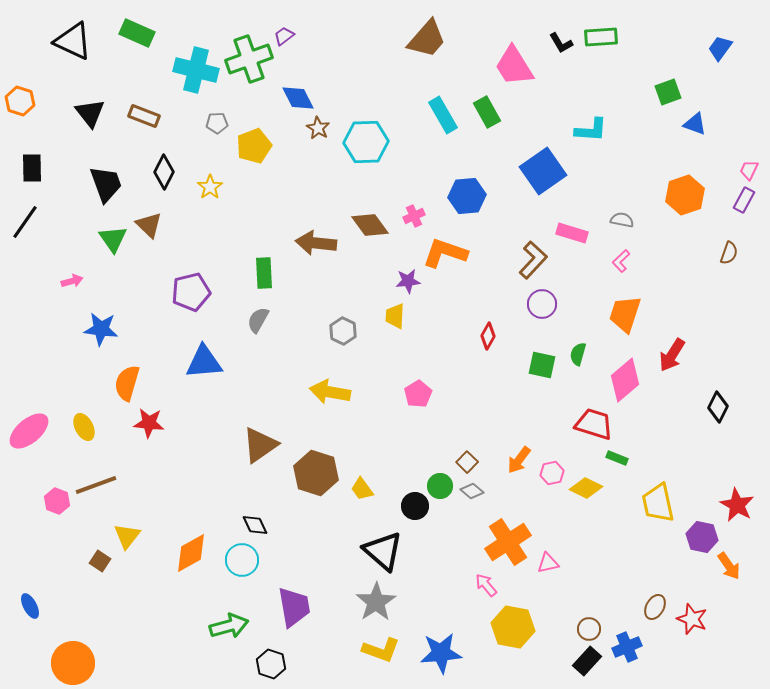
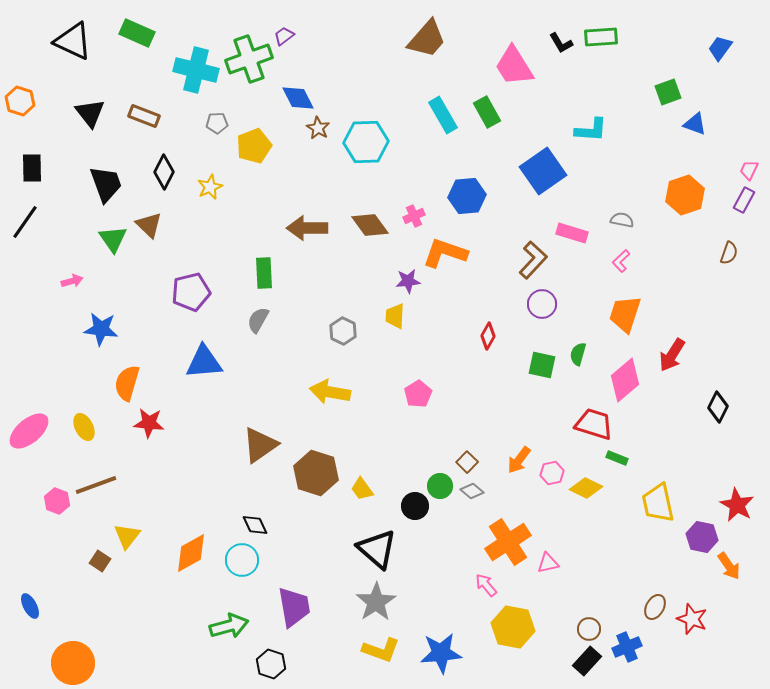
yellow star at (210, 187): rotated 10 degrees clockwise
brown arrow at (316, 243): moved 9 px left, 15 px up; rotated 6 degrees counterclockwise
black triangle at (383, 551): moved 6 px left, 2 px up
